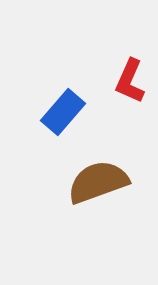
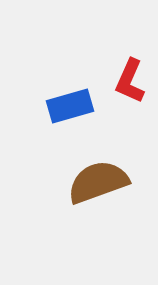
blue rectangle: moved 7 px right, 6 px up; rotated 33 degrees clockwise
